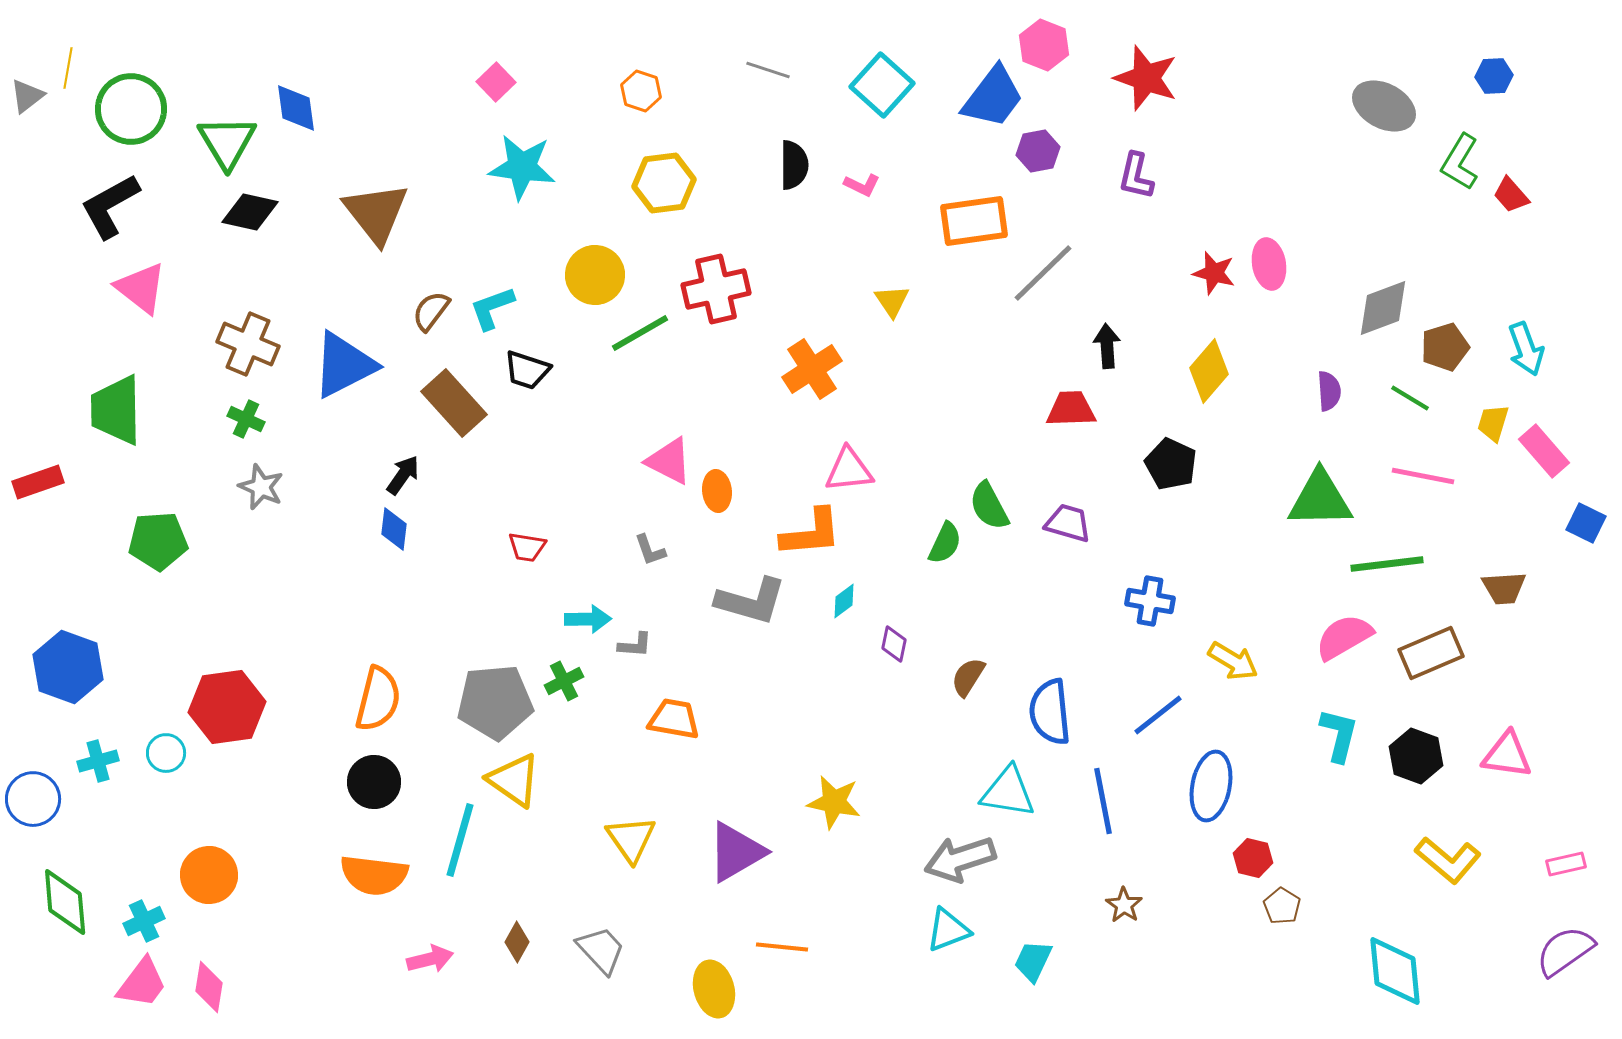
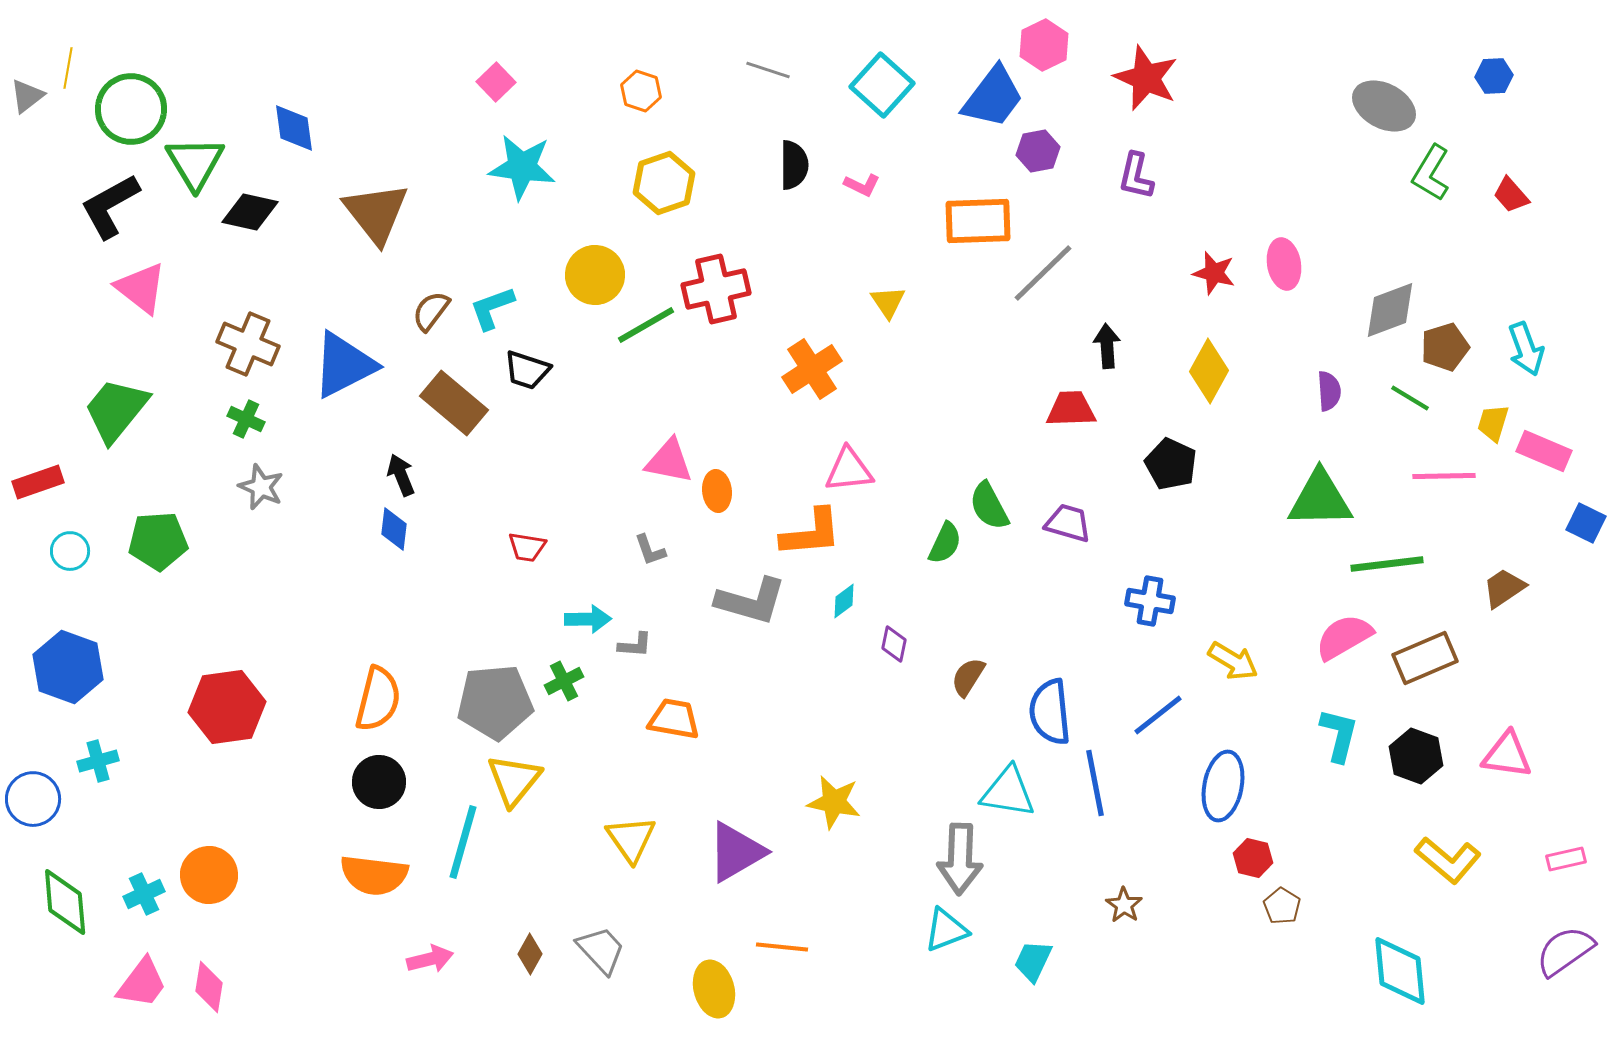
pink hexagon at (1044, 45): rotated 12 degrees clockwise
red star at (1146, 78): rotated 4 degrees clockwise
blue diamond at (296, 108): moved 2 px left, 20 px down
green triangle at (227, 142): moved 32 px left, 21 px down
green L-shape at (1460, 162): moved 29 px left, 11 px down
yellow hexagon at (664, 183): rotated 12 degrees counterclockwise
orange rectangle at (974, 221): moved 4 px right; rotated 6 degrees clockwise
pink ellipse at (1269, 264): moved 15 px right
yellow triangle at (892, 301): moved 4 px left, 1 px down
gray diamond at (1383, 308): moved 7 px right, 2 px down
green line at (640, 333): moved 6 px right, 8 px up
yellow diamond at (1209, 371): rotated 12 degrees counterclockwise
brown rectangle at (454, 403): rotated 8 degrees counterclockwise
green trapezoid at (116, 410): rotated 40 degrees clockwise
pink rectangle at (1544, 451): rotated 26 degrees counterclockwise
pink triangle at (669, 461): rotated 16 degrees counterclockwise
black arrow at (403, 475): moved 2 px left; rotated 57 degrees counterclockwise
pink line at (1423, 476): moved 21 px right; rotated 12 degrees counterclockwise
brown trapezoid at (1504, 588): rotated 150 degrees clockwise
brown rectangle at (1431, 653): moved 6 px left, 5 px down
cyan circle at (166, 753): moved 96 px left, 202 px up
yellow triangle at (514, 780): rotated 34 degrees clockwise
black circle at (374, 782): moved 5 px right
blue ellipse at (1211, 786): moved 12 px right
blue line at (1103, 801): moved 8 px left, 18 px up
cyan line at (460, 840): moved 3 px right, 2 px down
gray arrow at (960, 859): rotated 70 degrees counterclockwise
pink rectangle at (1566, 864): moved 5 px up
cyan cross at (144, 921): moved 27 px up
cyan triangle at (948, 930): moved 2 px left
brown diamond at (517, 942): moved 13 px right, 12 px down
cyan diamond at (1395, 971): moved 5 px right
